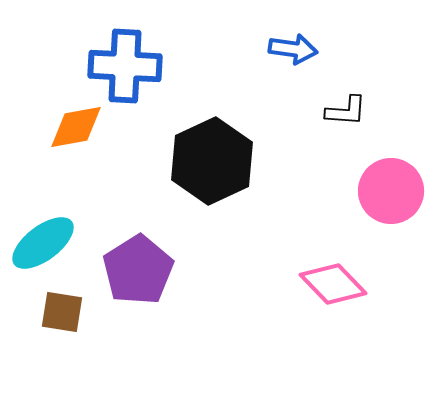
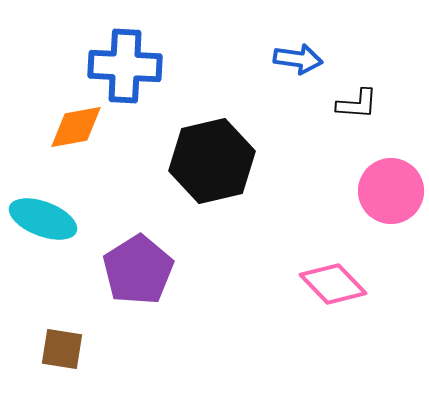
blue arrow: moved 5 px right, 10 px down
black L-shape: moved 11 px right, 7 px up
black hexagon: rotated 12 degrees clockwise
cyan ellipse: moved 24 px up; rotated 58 degrees clockwise
brown square: moved 37 px down
